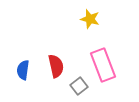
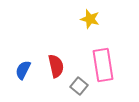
pink rectangle: rotated 12 degrees clockwise
blue semicircle: rotated 18 degrees clockwise
gray square: rotated 12 degrees counterclockwise
